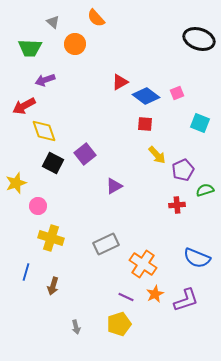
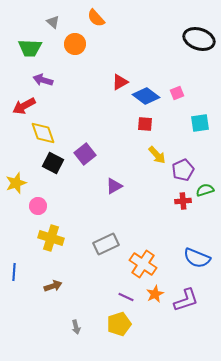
purple arrow: moved 2 px left; rotated 36 degrees clockwise
cyan square: rotated 30 degrees counterclockwise
yellow diamond: moved 1 px left, 2 px down
red cross: moved 6 px right, 4 px up
blue line: moved 12 px left; rotated 12 degrees counterclockwise
brown arrow: rotated 126 degrees counterclockwise
